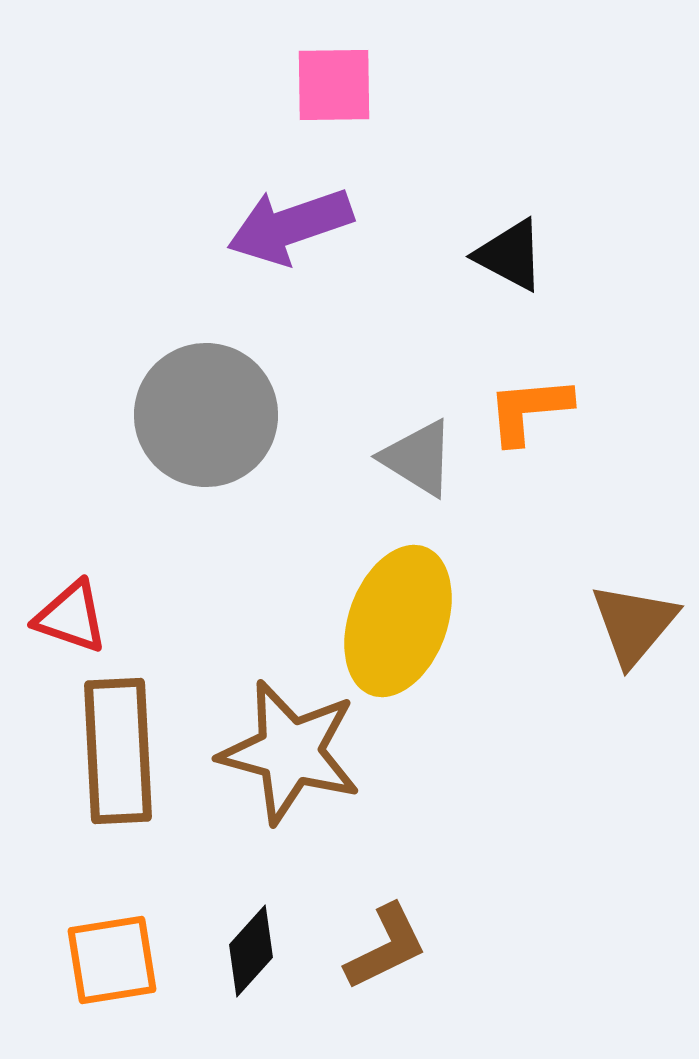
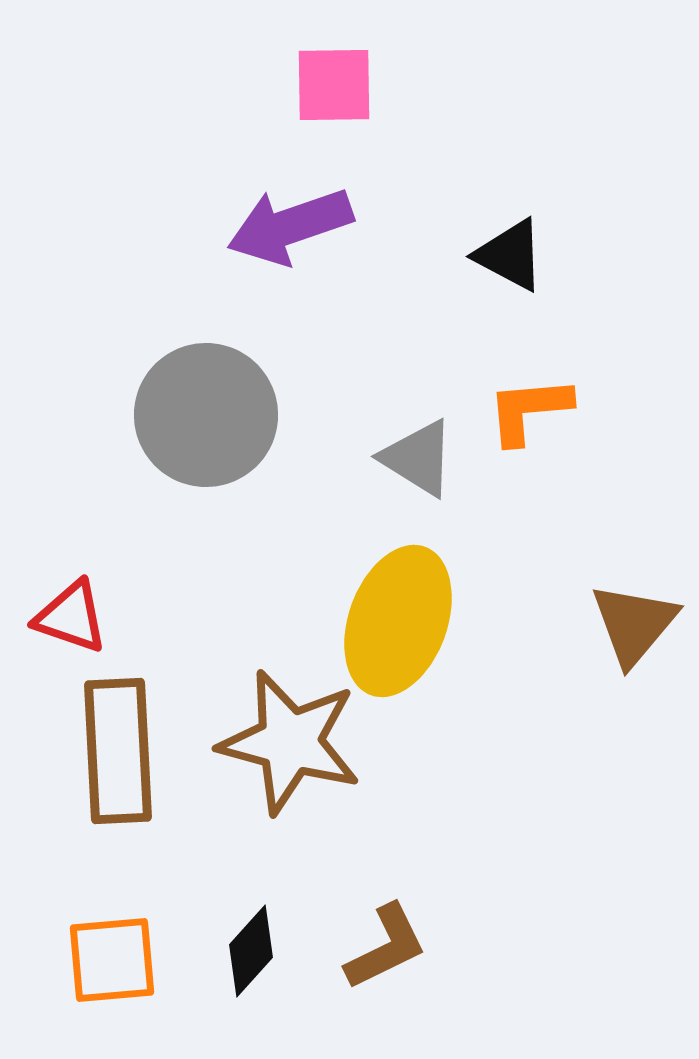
brown star: moved 10 px up
orange square: rotated 4 degrees clockwise
